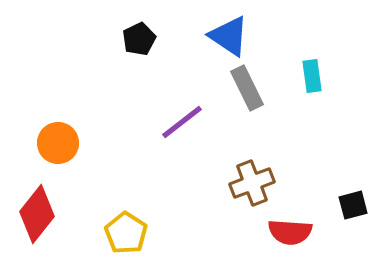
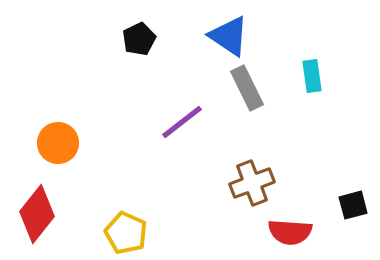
yellow pentagon: rotated 9 degrees counterclockwise
